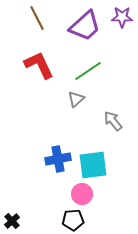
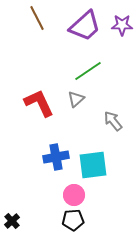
purple star: moved 8 px down
red L-shape: moved 38 px down
blue cross: moved 2 px left, 2 px up
pink circle: moved 8 px left, 1 px down
